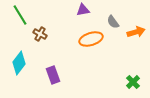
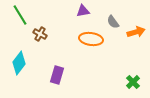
purple triangle: moved 1 px down
orange ellipse: rotated 25 degrees clockwise
purple rectangle: moved 4 px right; rotated 36 degrees clockwise
